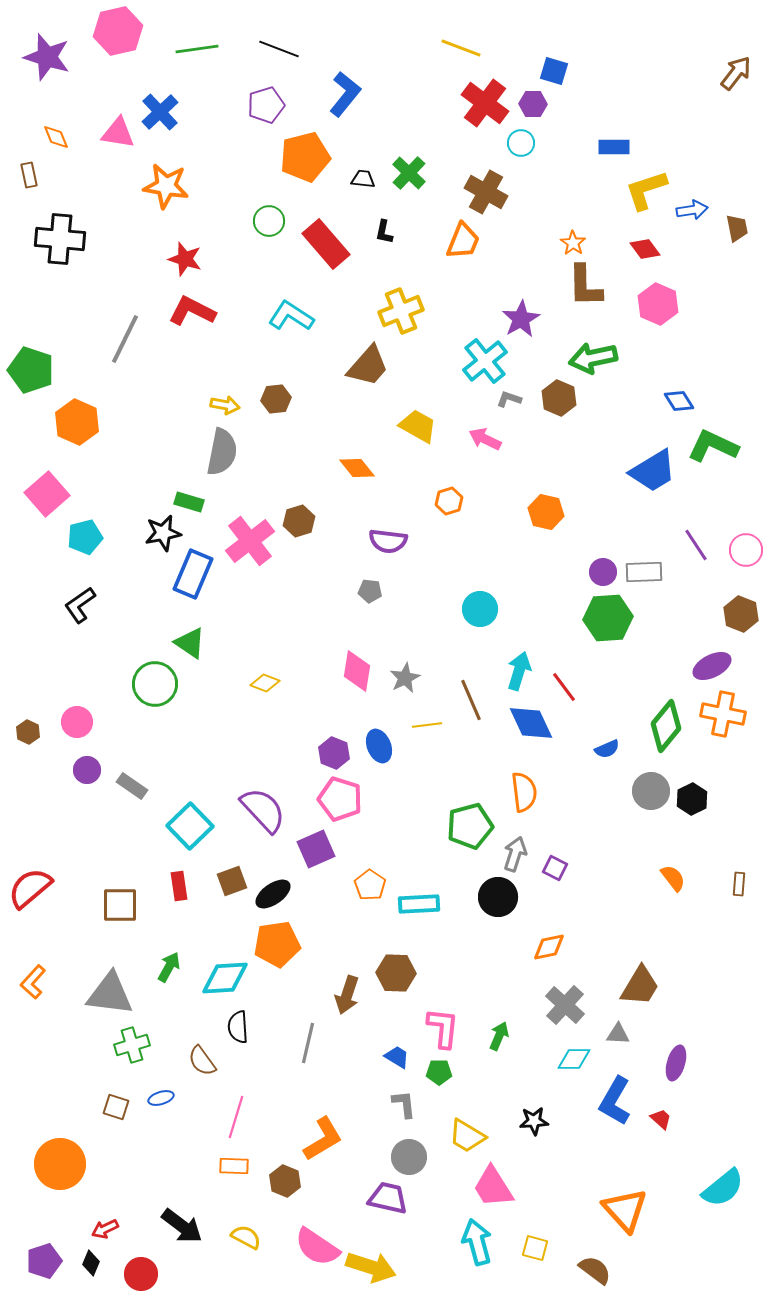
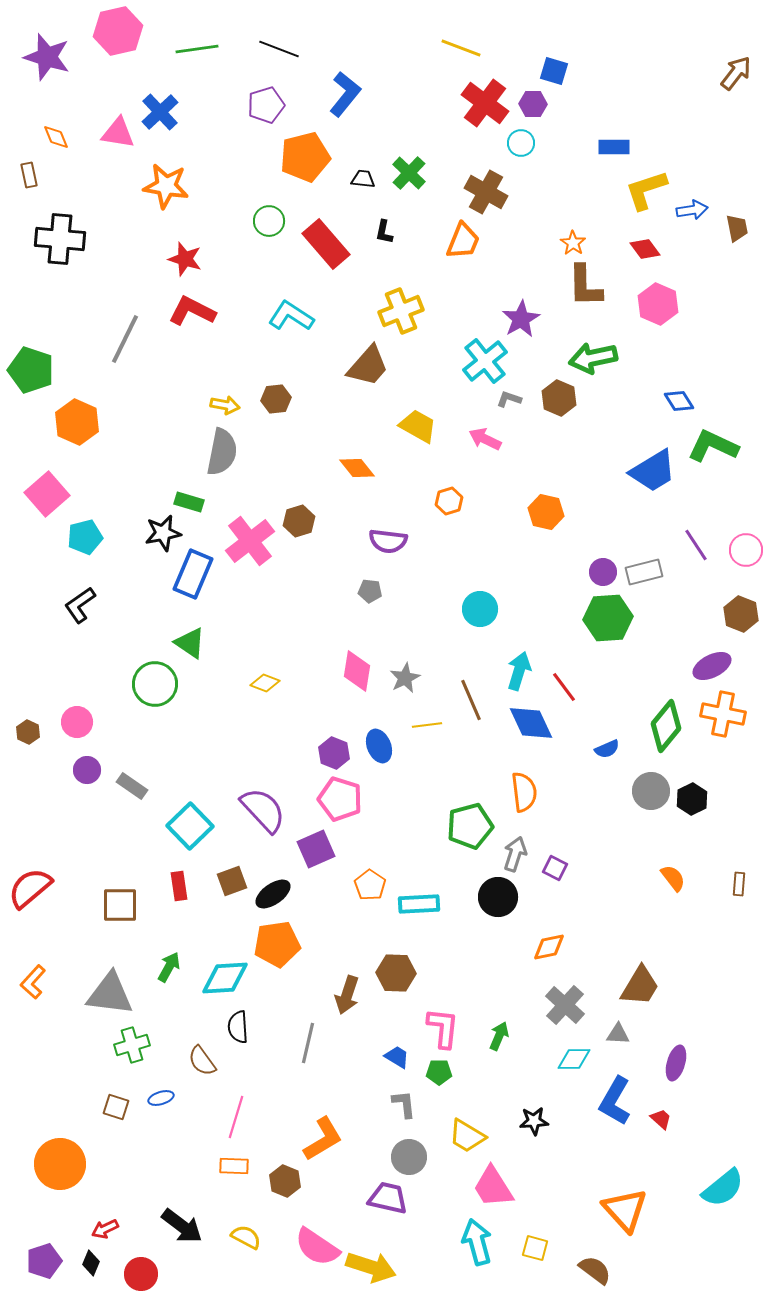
gray rectangle at (644, 572): rotated 12 degrees counterclockwise
